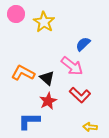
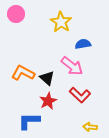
yellow star: moved 17 px right
blue semicircle: rotated 35 degrees clockwise
